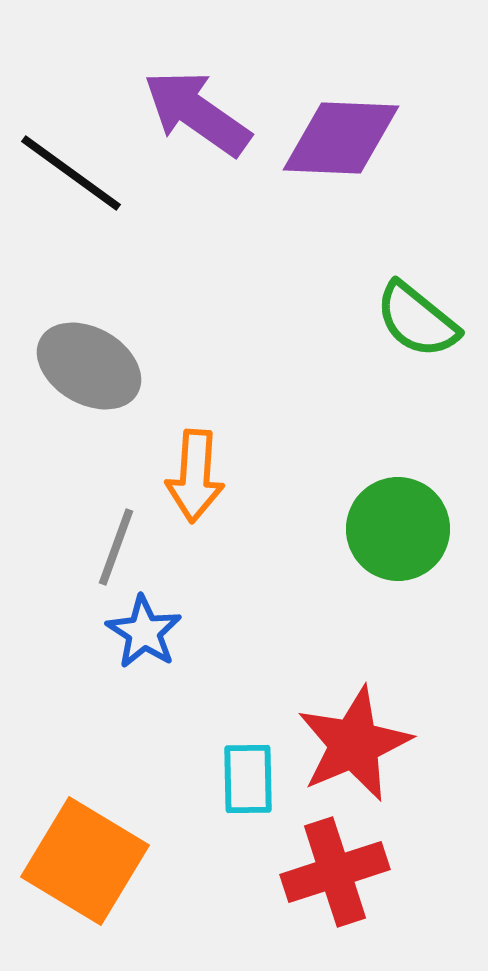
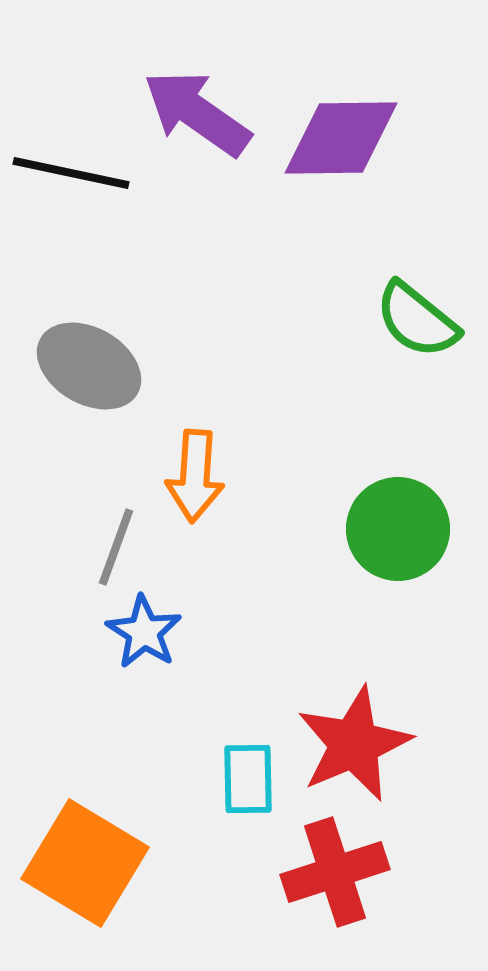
purple diamond: rotated 3 degrees counterclockwise
black line: rotated 24 degrees counterclockwise
orange square: moved 2 px down
